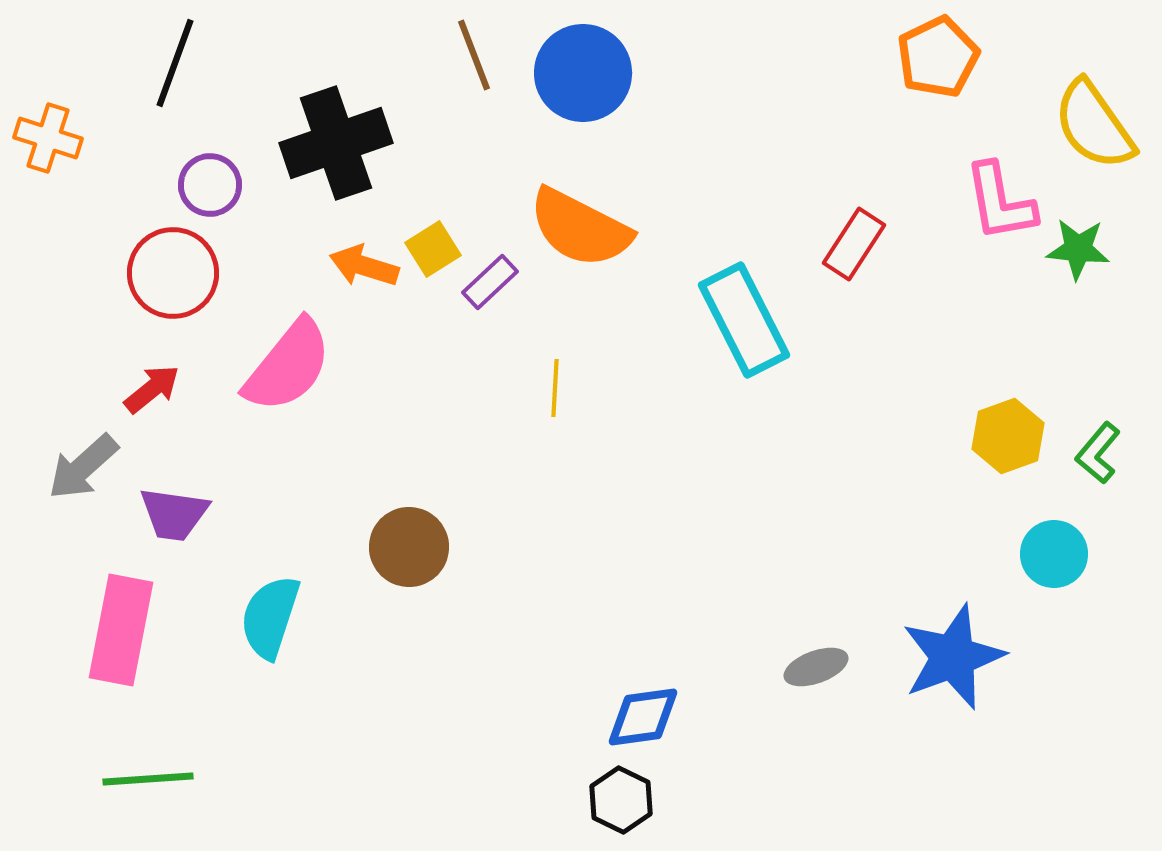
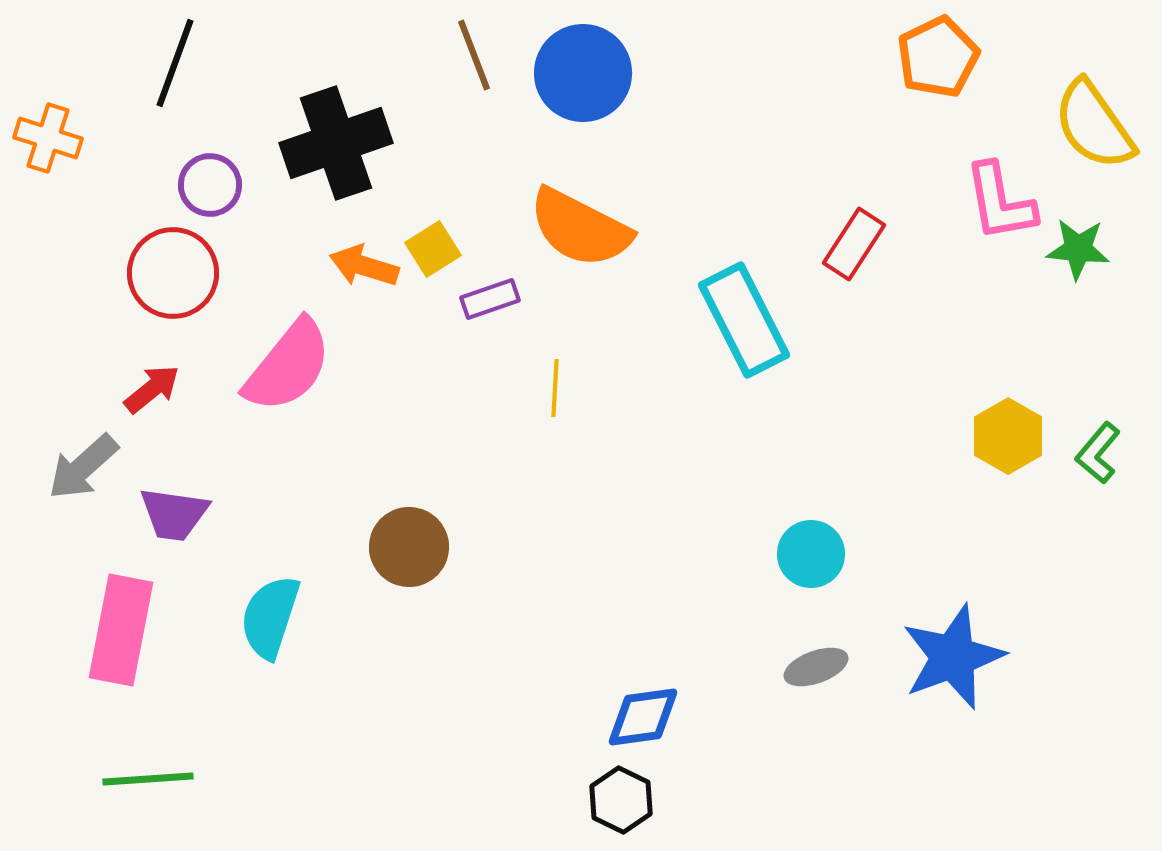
purple rectangle: moved 17 px down; rotated 24 degrees clockwise
yellow hexagon: rotated 10 degrees counterclockwise
cyan circle: moved 243 px left
